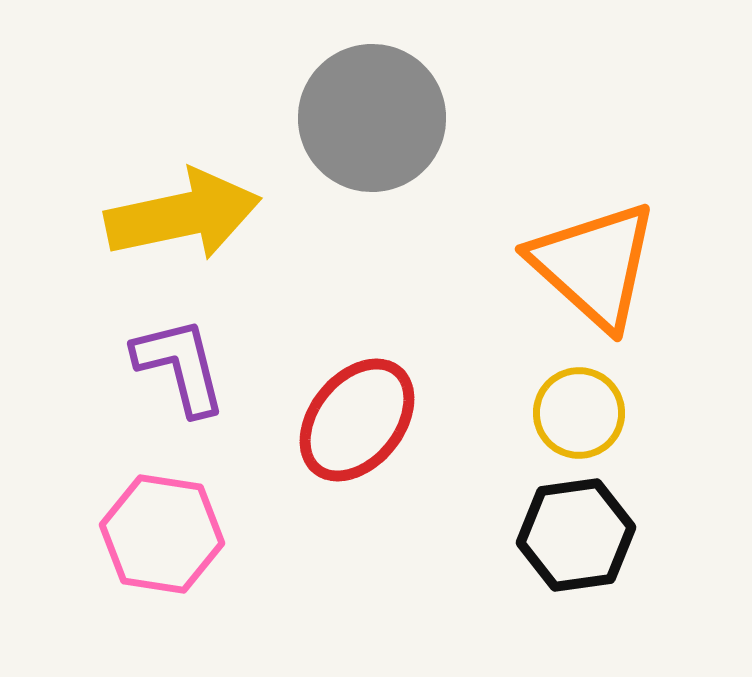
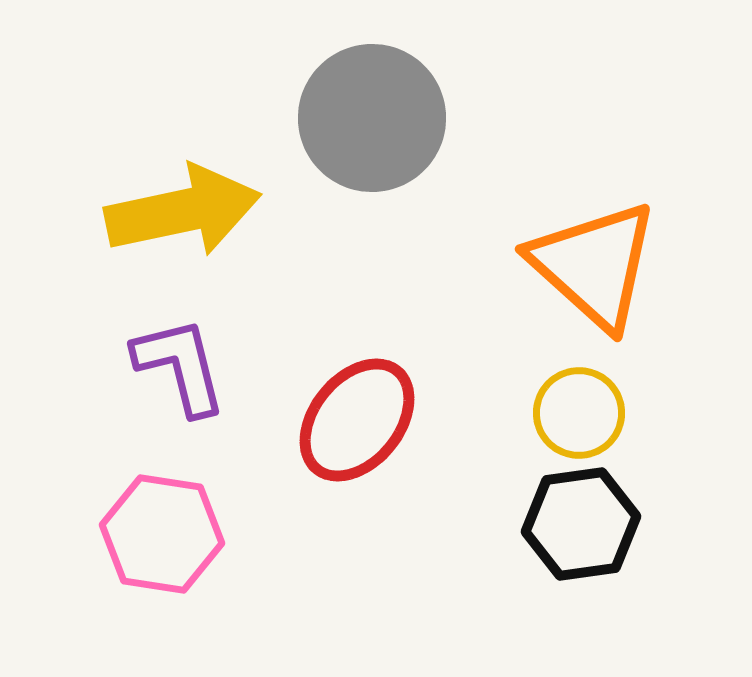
yellow arrow: moved 4 px up
black hexagon: moved 5 px right, 11 px up
